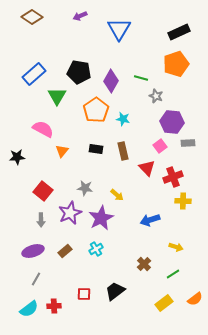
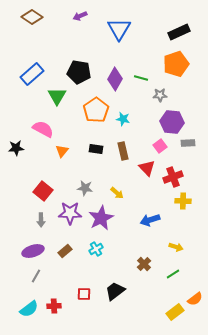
blue rectangle at (34, 74): moved 2 px left
purple diamond at (111, 81): moved 4 px right, 2 px up
gray star at (156, 96): moved 4 px right, 1 px up; rotated 24 degrees counterclockwise
black star at (17, 157): moved 1 px left, 9 px up
yellow arrow at (117, 195): moved 2 px up
purple star at (70, 213): rotated 25 degrees clockwise
gray line at (36, 279): moved 3 px up
yellow rectangle at (164, 303): moved 11 px right, 9 px down
